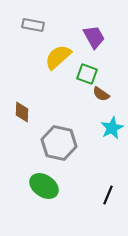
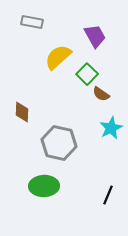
gray rectangle: moved 1 px left, 3 px up
purple trapezoid: moved 1 px right, 1 px up
green square: rotated 25 degrees clockwise
cyan star: moved 1 px left
green ellipse: rotated 36 degrees counterclockwise
